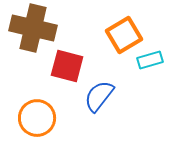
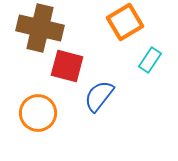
brown cross: moved 7 px right
orange square: moved 1 px right, 13 px up
cyan rectangle: rotated 40 degrees counterclockwise
orange circle: moved 1 px right, 5 px up
